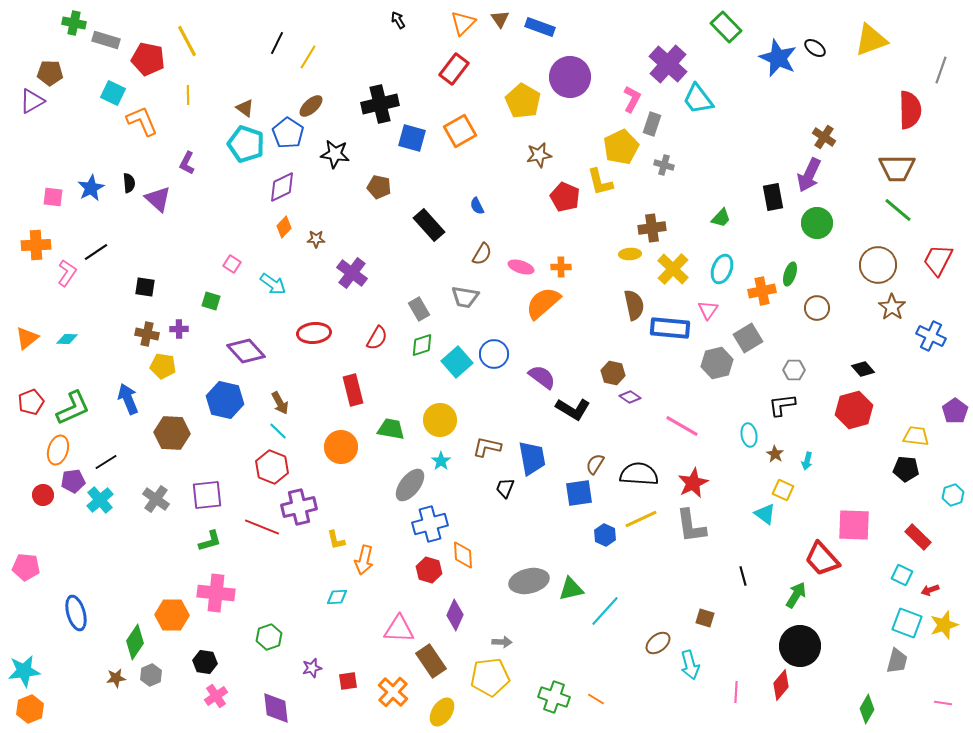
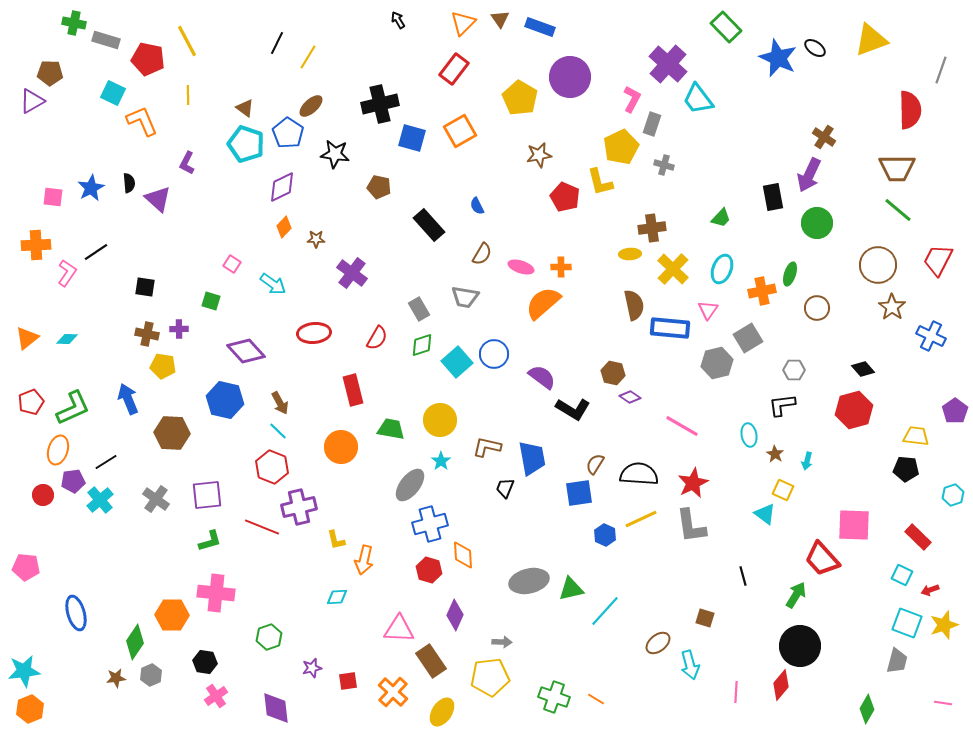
yellow pentagon at (523, 101): moved 3 px left, 3 px up
